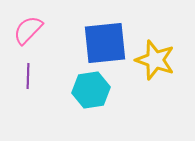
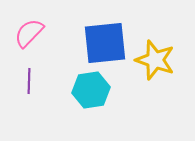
pink semicircle: moved 1 px right, 3 px down
purple line: moved 1 px right, 5 px down
